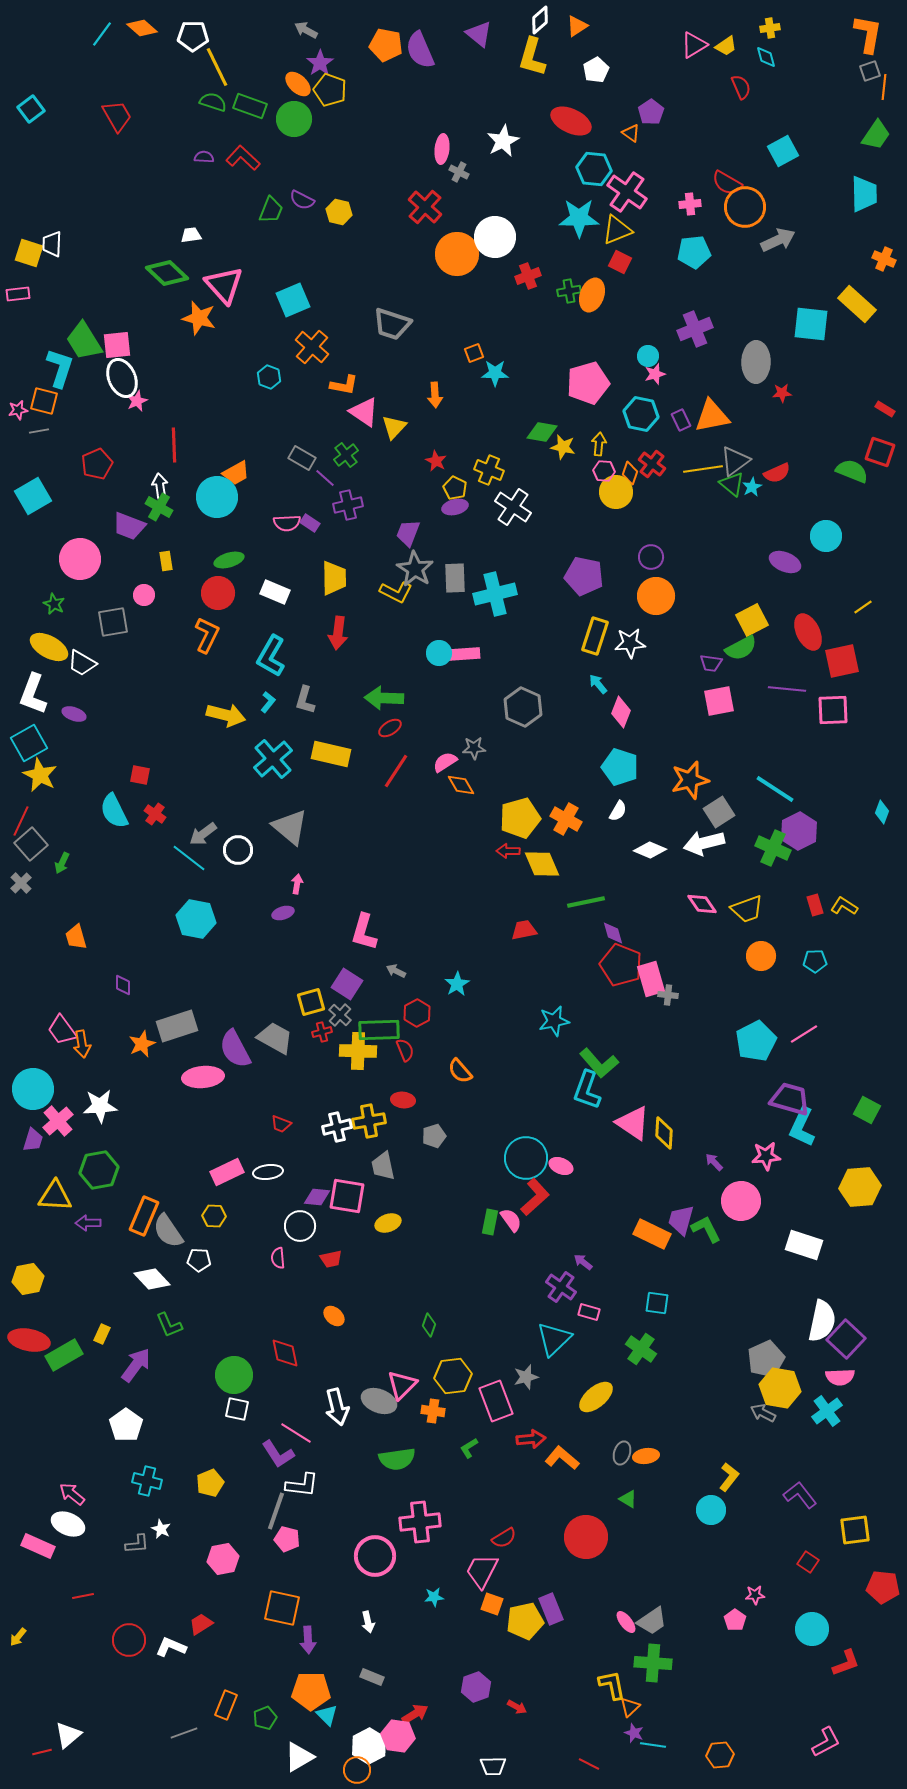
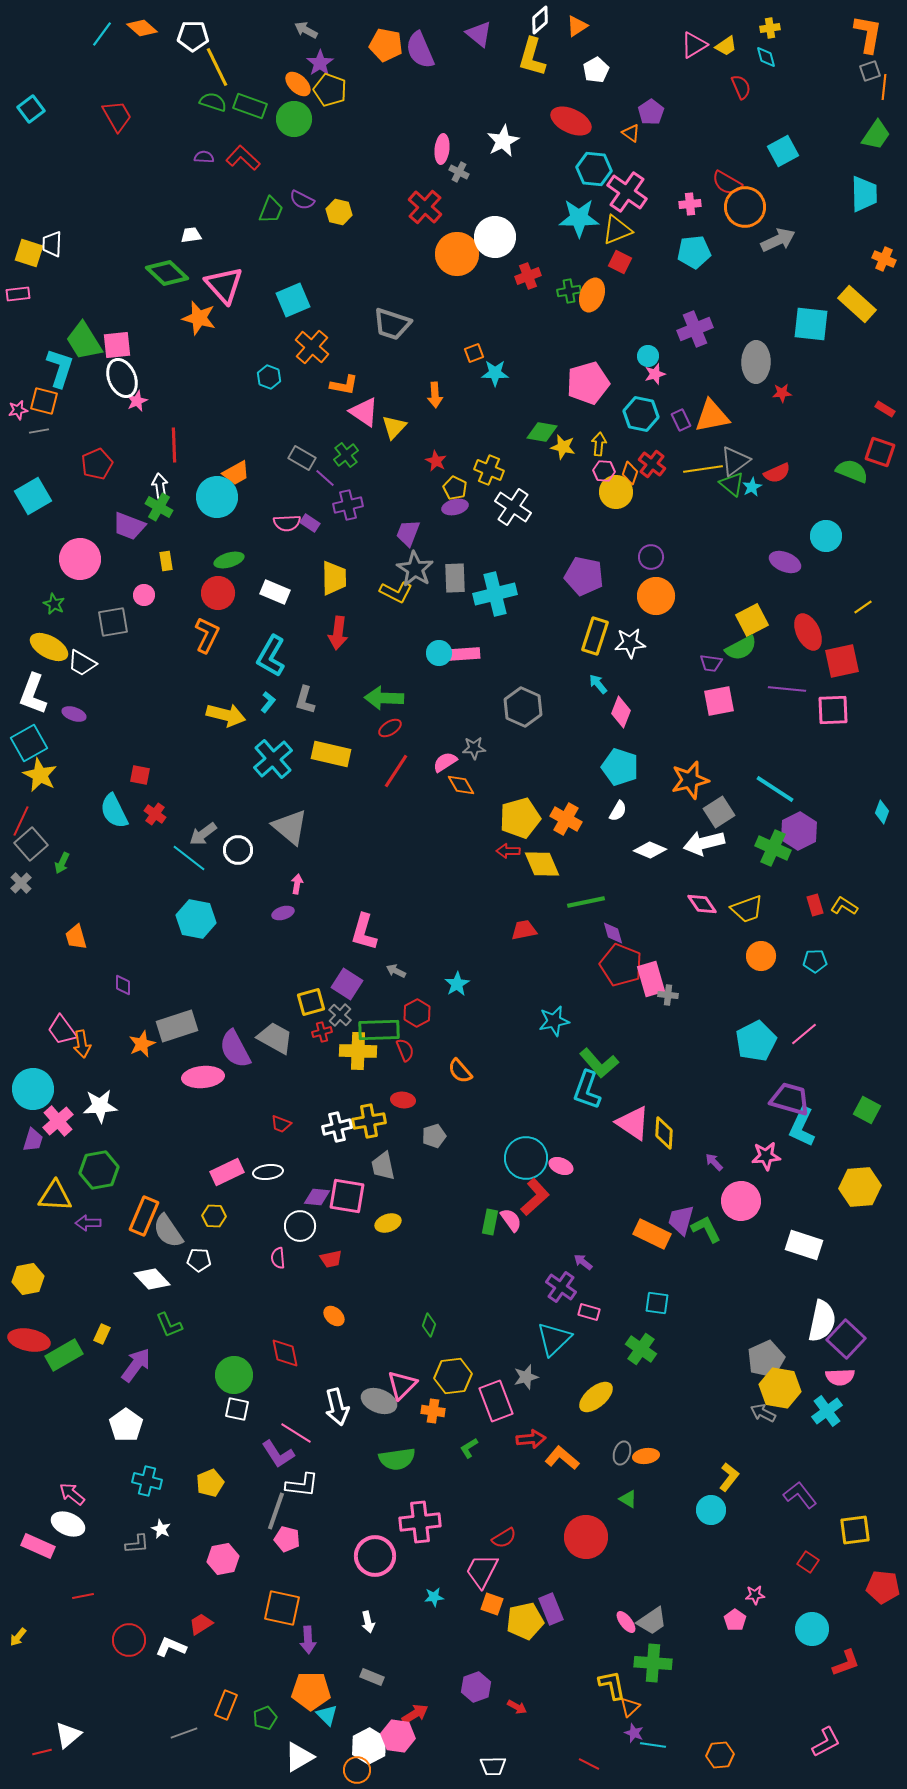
pink line at (804, 1034): rotated 8 degrees counterclockwise
